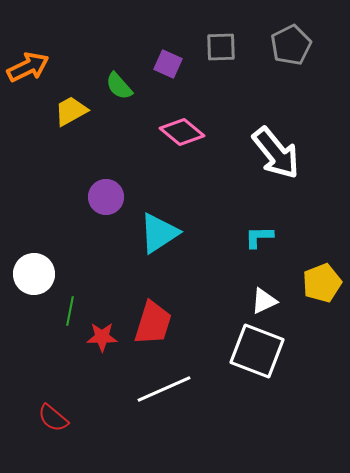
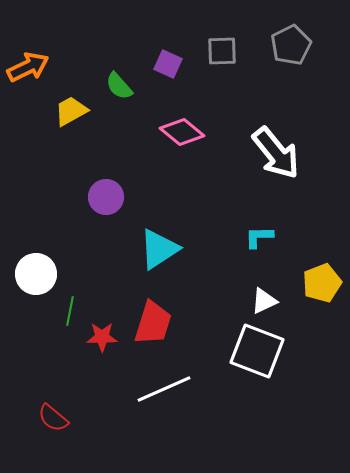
gray square: moved 1 px right, 4 px down
cyan triangle: moved 16 px down
white circle: moved 2 px right
